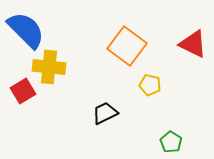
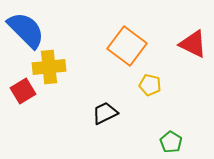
yellow cross: rotated 12 degrees counterclockwise
